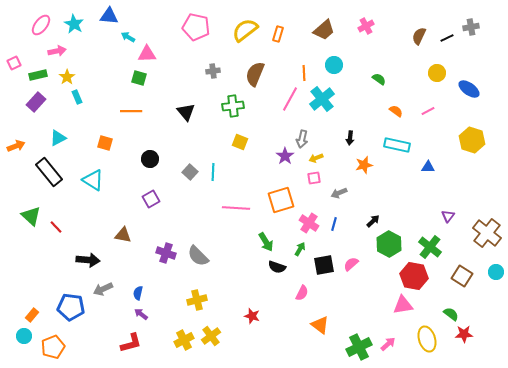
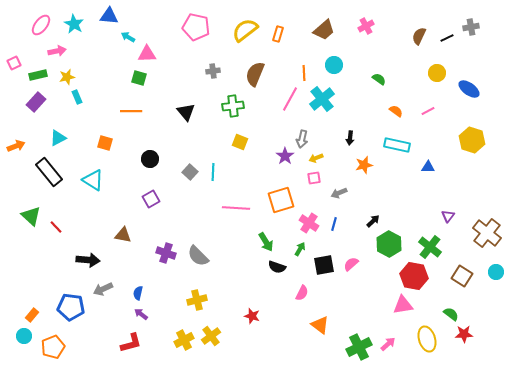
yellow star at (67, 77): rotated 21 degrees clockwise
